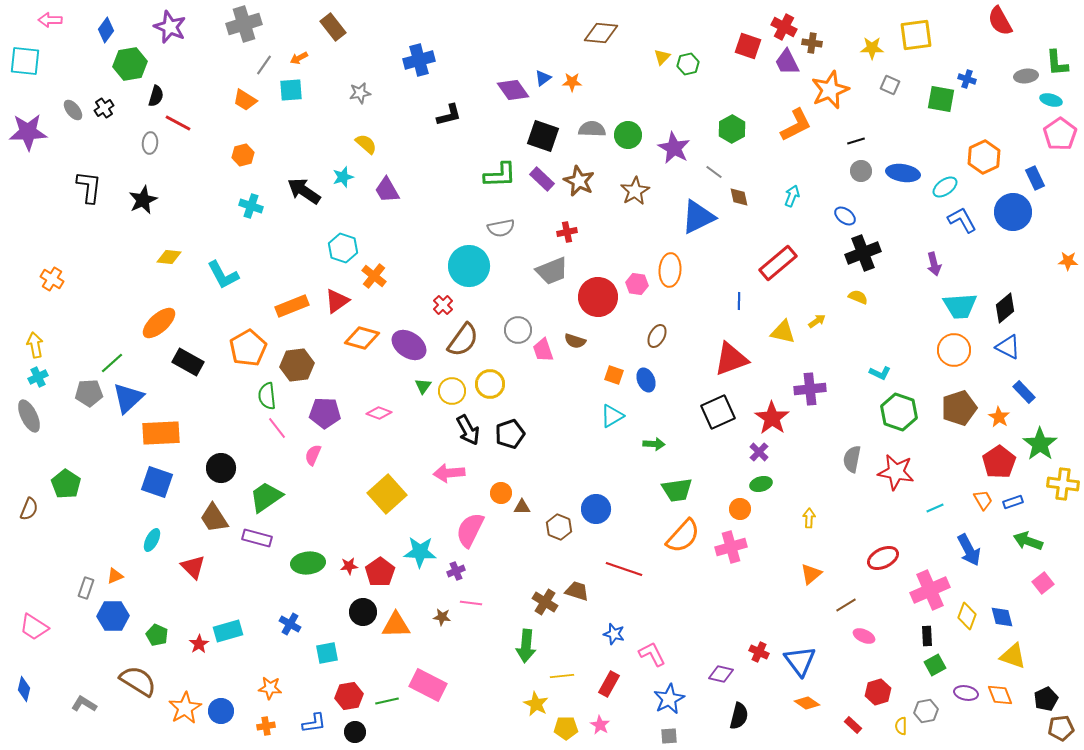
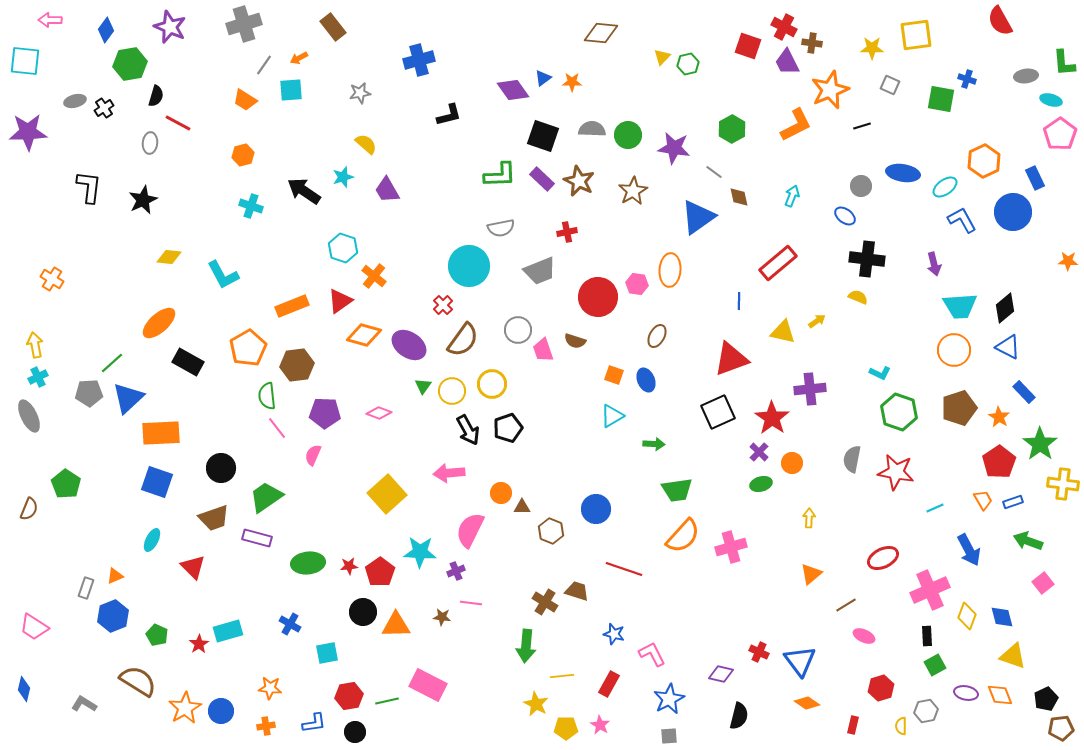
green L-shape at (1057, 63): moved 7 px right
gray ellipse at (73, 110): moved 2 px right, 9 px up; rotated 65 degrees counterclockwise
black line at (856, 141): moved 6 px right, 15 px up
purple star at (674, 148): rotated 20 degrees counterclockwise
orange hexagon at (984, 157): moved 4 px down
gray circle at (861, 171): moved 15 px down
brown star at (635, 191): moved 2 px left
blue triangle at (698, 217): rotated 9 degrees counterclockwise
black cross at (863, 253): moved 4 px right, 6 px down; rotated 28 degrees clockwise
gray trapezoid at (552, 271): moved 12 px left
red triangle at (337, 301): moved 3 px right
orange diamond at (362, 338): moved 2 px right, 3 px up
yellow circle at (490, 384): moved 2 px right
black pentagon at (510, 434): moved 2 px left, 6 px up
orange circle at (740, 509): moved 52 px right, 46 px up
brown trapezoid at (214, 518): rotated 76 degrees counterclockwise
brown hexagon at (559, 527): moved 8 px left, 4 px down
blue hexagon at (113, 616): rotated 20 degrees counterclockwise
red hexagon at (878, 692): moved 3 px right, 4 px up
red rectangle at (853, 725): rotated 60 degrees clockwise
